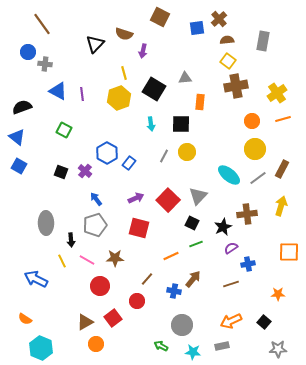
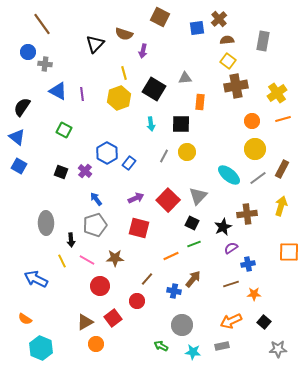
black semicircle at (22, 107): rotated 36 degrees counterclockwise
green line at (196, 244): moved 2 px left
orange star at (278, 294): moved 24 px left
